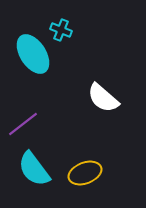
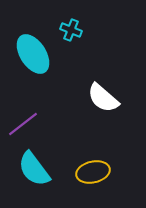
cyan cross: moved 10 px right
yellow ellipse: moved 8 px right, 1 px up; rotated 8 degrees clockwise
